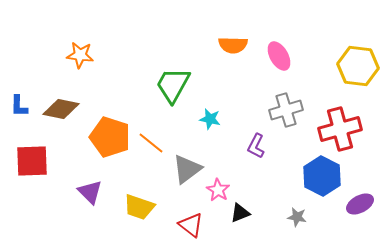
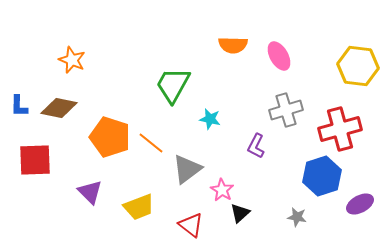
orange star: moved 8 px left, 5 px down; rotated 16 degrees clockwise
brown diamond: moved 2 px left, 1 px up
red square: moved 3 px right, 1 px up
blue hexagon: rotated 15 degrees clockwise
pink star: moved 4 px right
yellow trapezoid: rotated 40 degrees counterclockwise
black triangle: rotated 20 degrees counterclockwise
